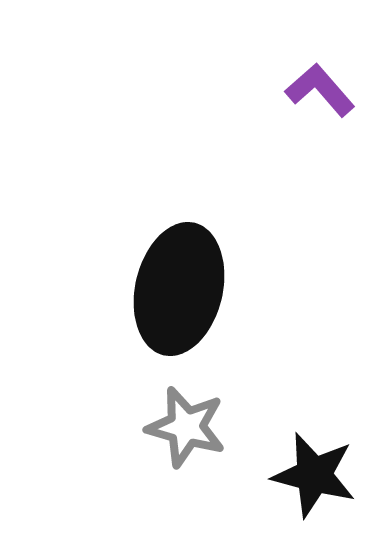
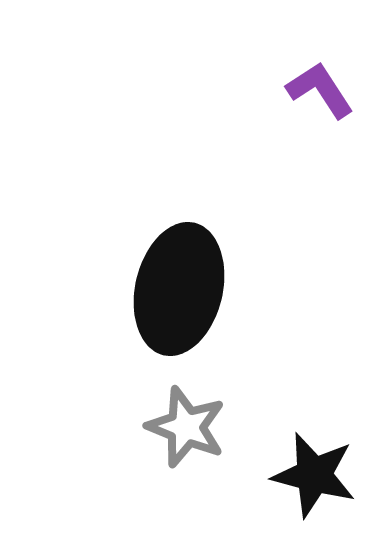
purple L-shape: rotated 8 degrees clockwise
gray star: rotated 6 degrees clockwise
